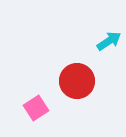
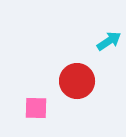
pink square: rotated 35 degrees clockwise
